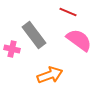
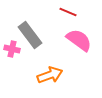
gray rectangle: moved 4 px left
